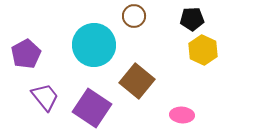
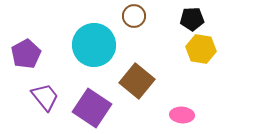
yellow hexagon: moved 2 px left, 1 px up; rotated 16 degrees counterclockwise
